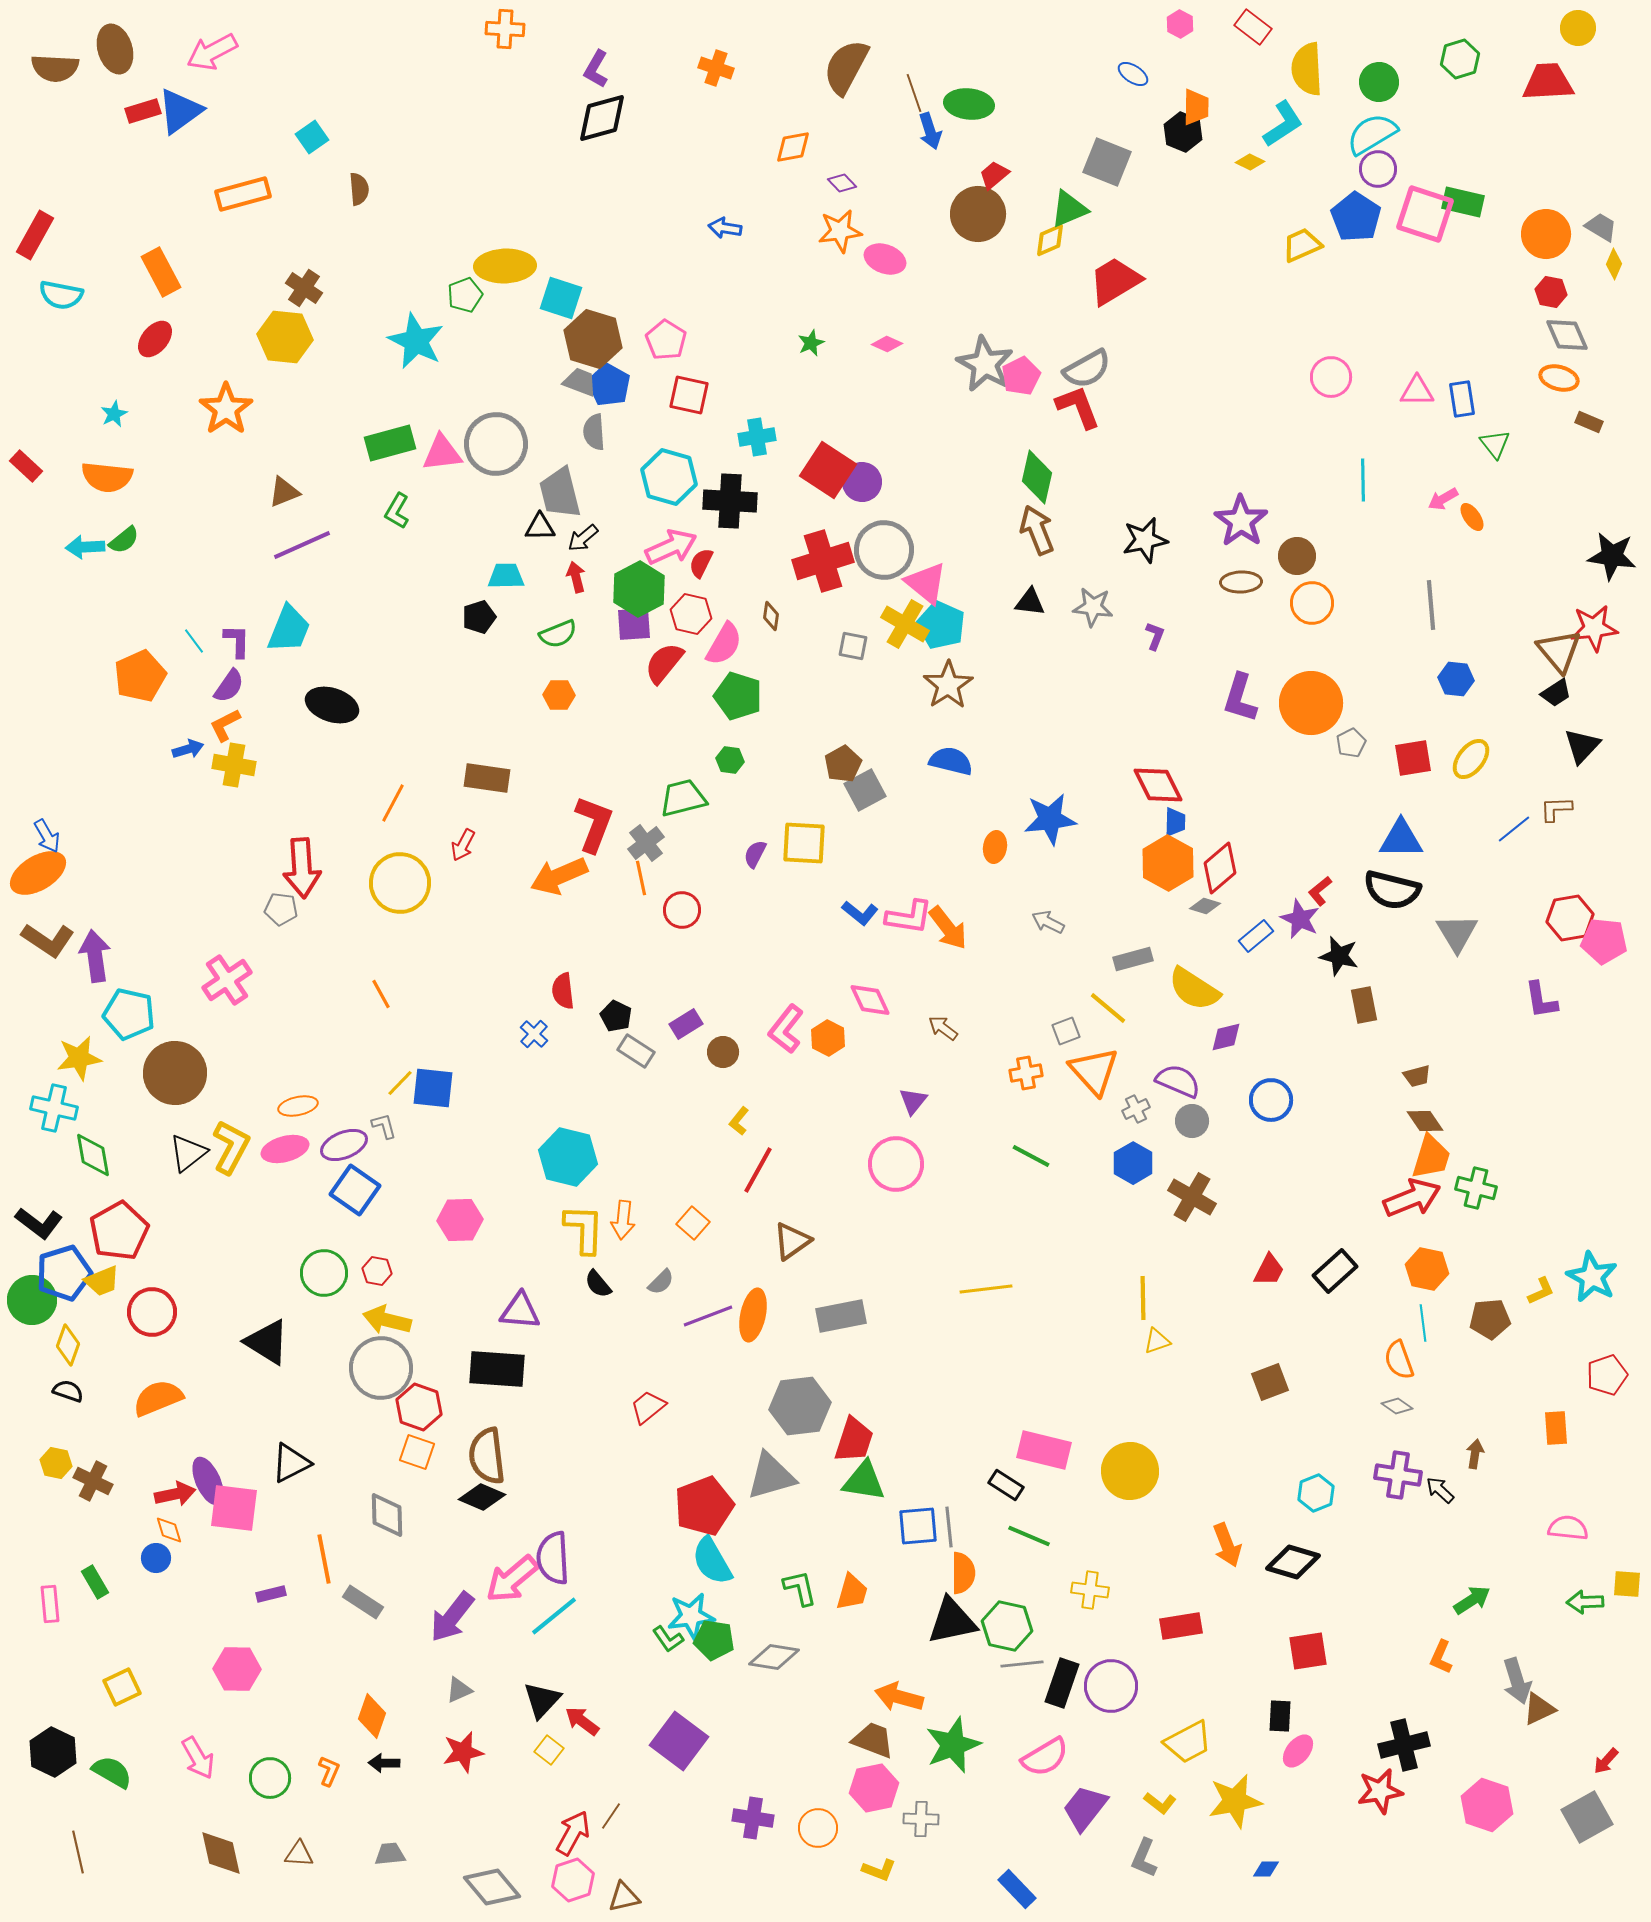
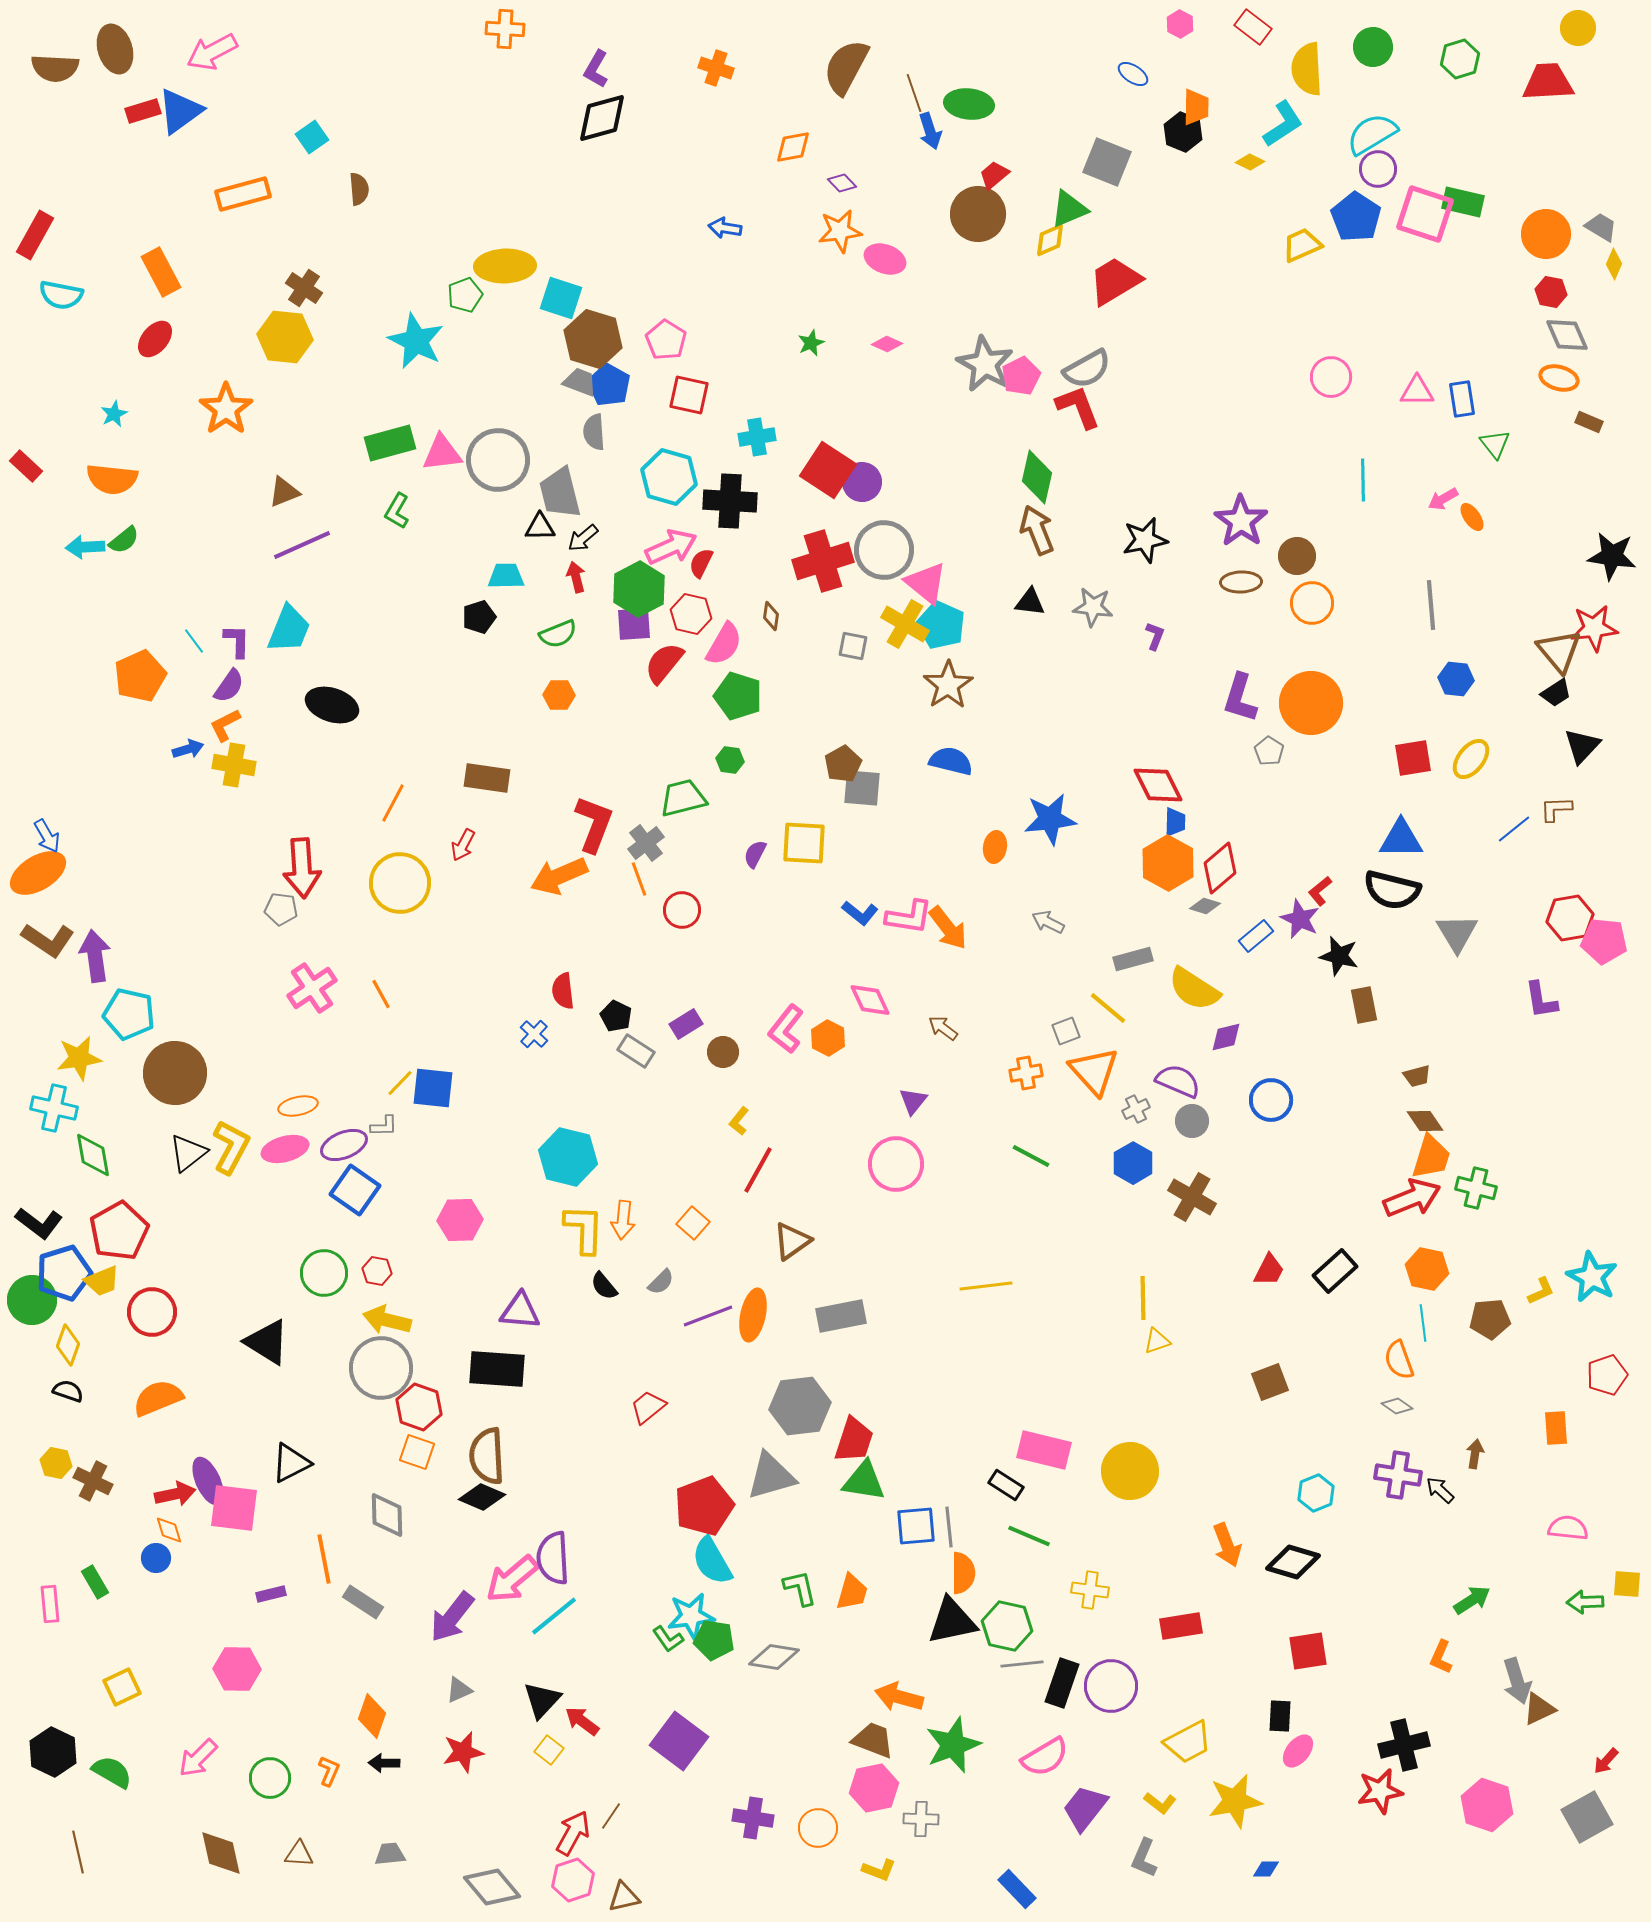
green circle at (1379, 82): moved 6 px left, 35 px up
gray circle at (496, 444): moved 2 px right, 16 px down
orange semicircle at (107, 477): moved 5 px right, 2 px down
gray pentagon at (1351, 743): moved 82 px left, 8 px down; rotated 12 degrees counterclockwise
gray square at (865, 790): moved 3 px left, 2 px up; rotated 33 degrees clockwise
orange line at (641, 878): moved 2 px left, 1 px down; rotated 8 degrees counterclockwise
pink cross at (227, 980): moved 85 px right, 8 px down
gray L-shape at (384, 1126): rotated 104 degrees clockwise
black semicircle at (598, 1284): moved 6 px right, 2 px down
yellow line at (986, 1289): moved 3 px up
brown semicircle at (487, 1456): rotated 4 degrees clockwise
blue square at (918, 1526): moved 2 px left
pink arrow at (198, 1758): rotated 75 degrees clockwise
